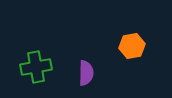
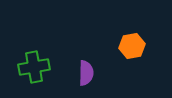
green cross: moved 2 px left
